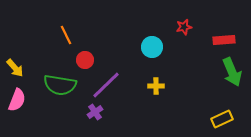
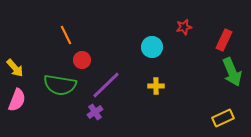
red rectangle: rotated 60 degrees counterclockwise
red circle: moved 3 px left
yellow rectangle: moved 1 px right, 1 px up
